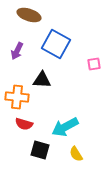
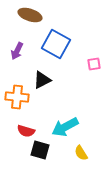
brown ellipse: moved 1 px right
black triangle: rotated 30 degrees counterclockwise
red semicircle: moved 2 px right, 7 px down
yellow semicircle: moved 5 px right, 1 px up
